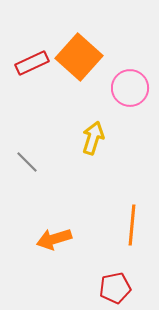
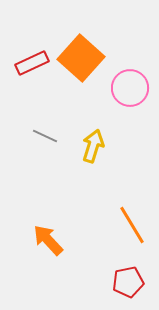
orange square: moved 2 px right, 1 px down
yellow arrow: moved 8 px down
gray line: moved 18 px right, 26 px up; rotated 20 degrees counterclockwise
orange line: rotated 36 degrees counterclockwise
orange arrow: moved 6 px left, 1 px down; rotated 64 degrees clockwise
red pentagon: moved 13 px right, 6 px up
